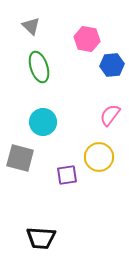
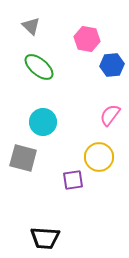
green ellipse: rotated 32 degrees counterclockwise
gray square: moved 3 px right
purple square: moved 6 px right, 5 px down
black trapezoid: moved 4 px right
